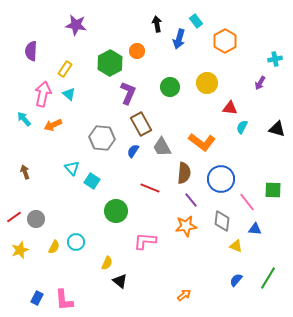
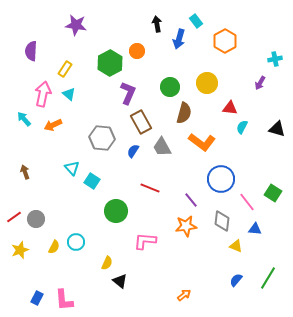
brown rectangle at (141, 124): moved 2 px up
brown semicircle at (184, 173): moved 60 px up; rotated 10 degrees clockwise
green square at (273, 190): moved 3 px down; rotated 30 degrees clockwise
